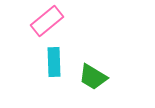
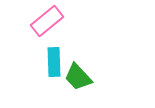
green trapezoid: moved 15 px left; rotated 16 degrees clockwise
